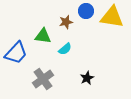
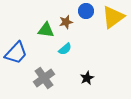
yellow triangle: moved 1 px right; rotated 45 degrees counterclockwise
green triangle: moved 3 px right, 6 px up
gray cross: moved 1 px right, 1 px up
